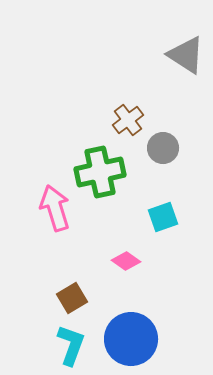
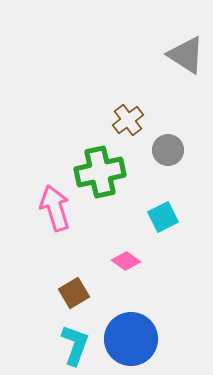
gray circle: moved 5 px right, 2 px down
cyan square: rotated 8 degrees counterclockwise
brown square: moved 2 px right, 5 px up
cyan L-shape: moved 4 px right
